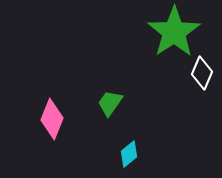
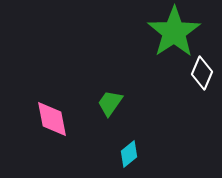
pink diamond: rotated 33 degrees counterclockwise
